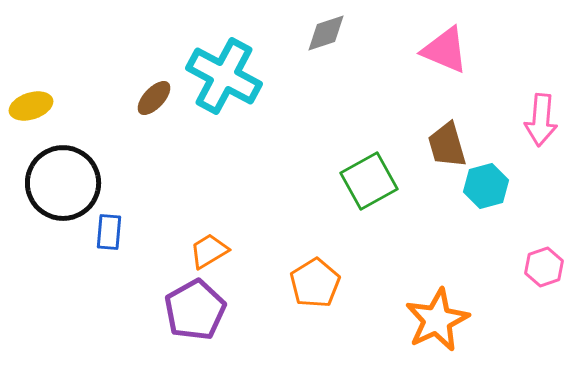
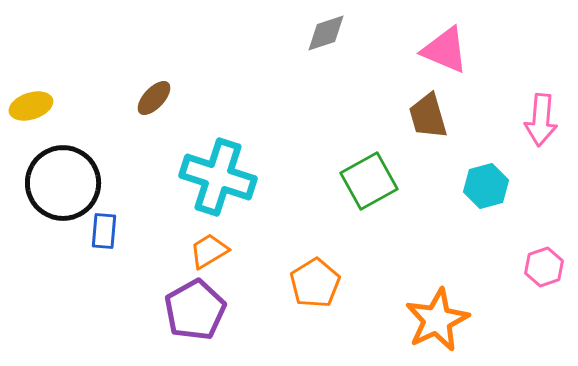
cyan cross: moved 6 px left, 101 px down; rotated 10 degrees counterclockwise
brown trapezoid: moved 19 px left, 29 px up
blue rectangle: moved 5 px left, 1 px up
